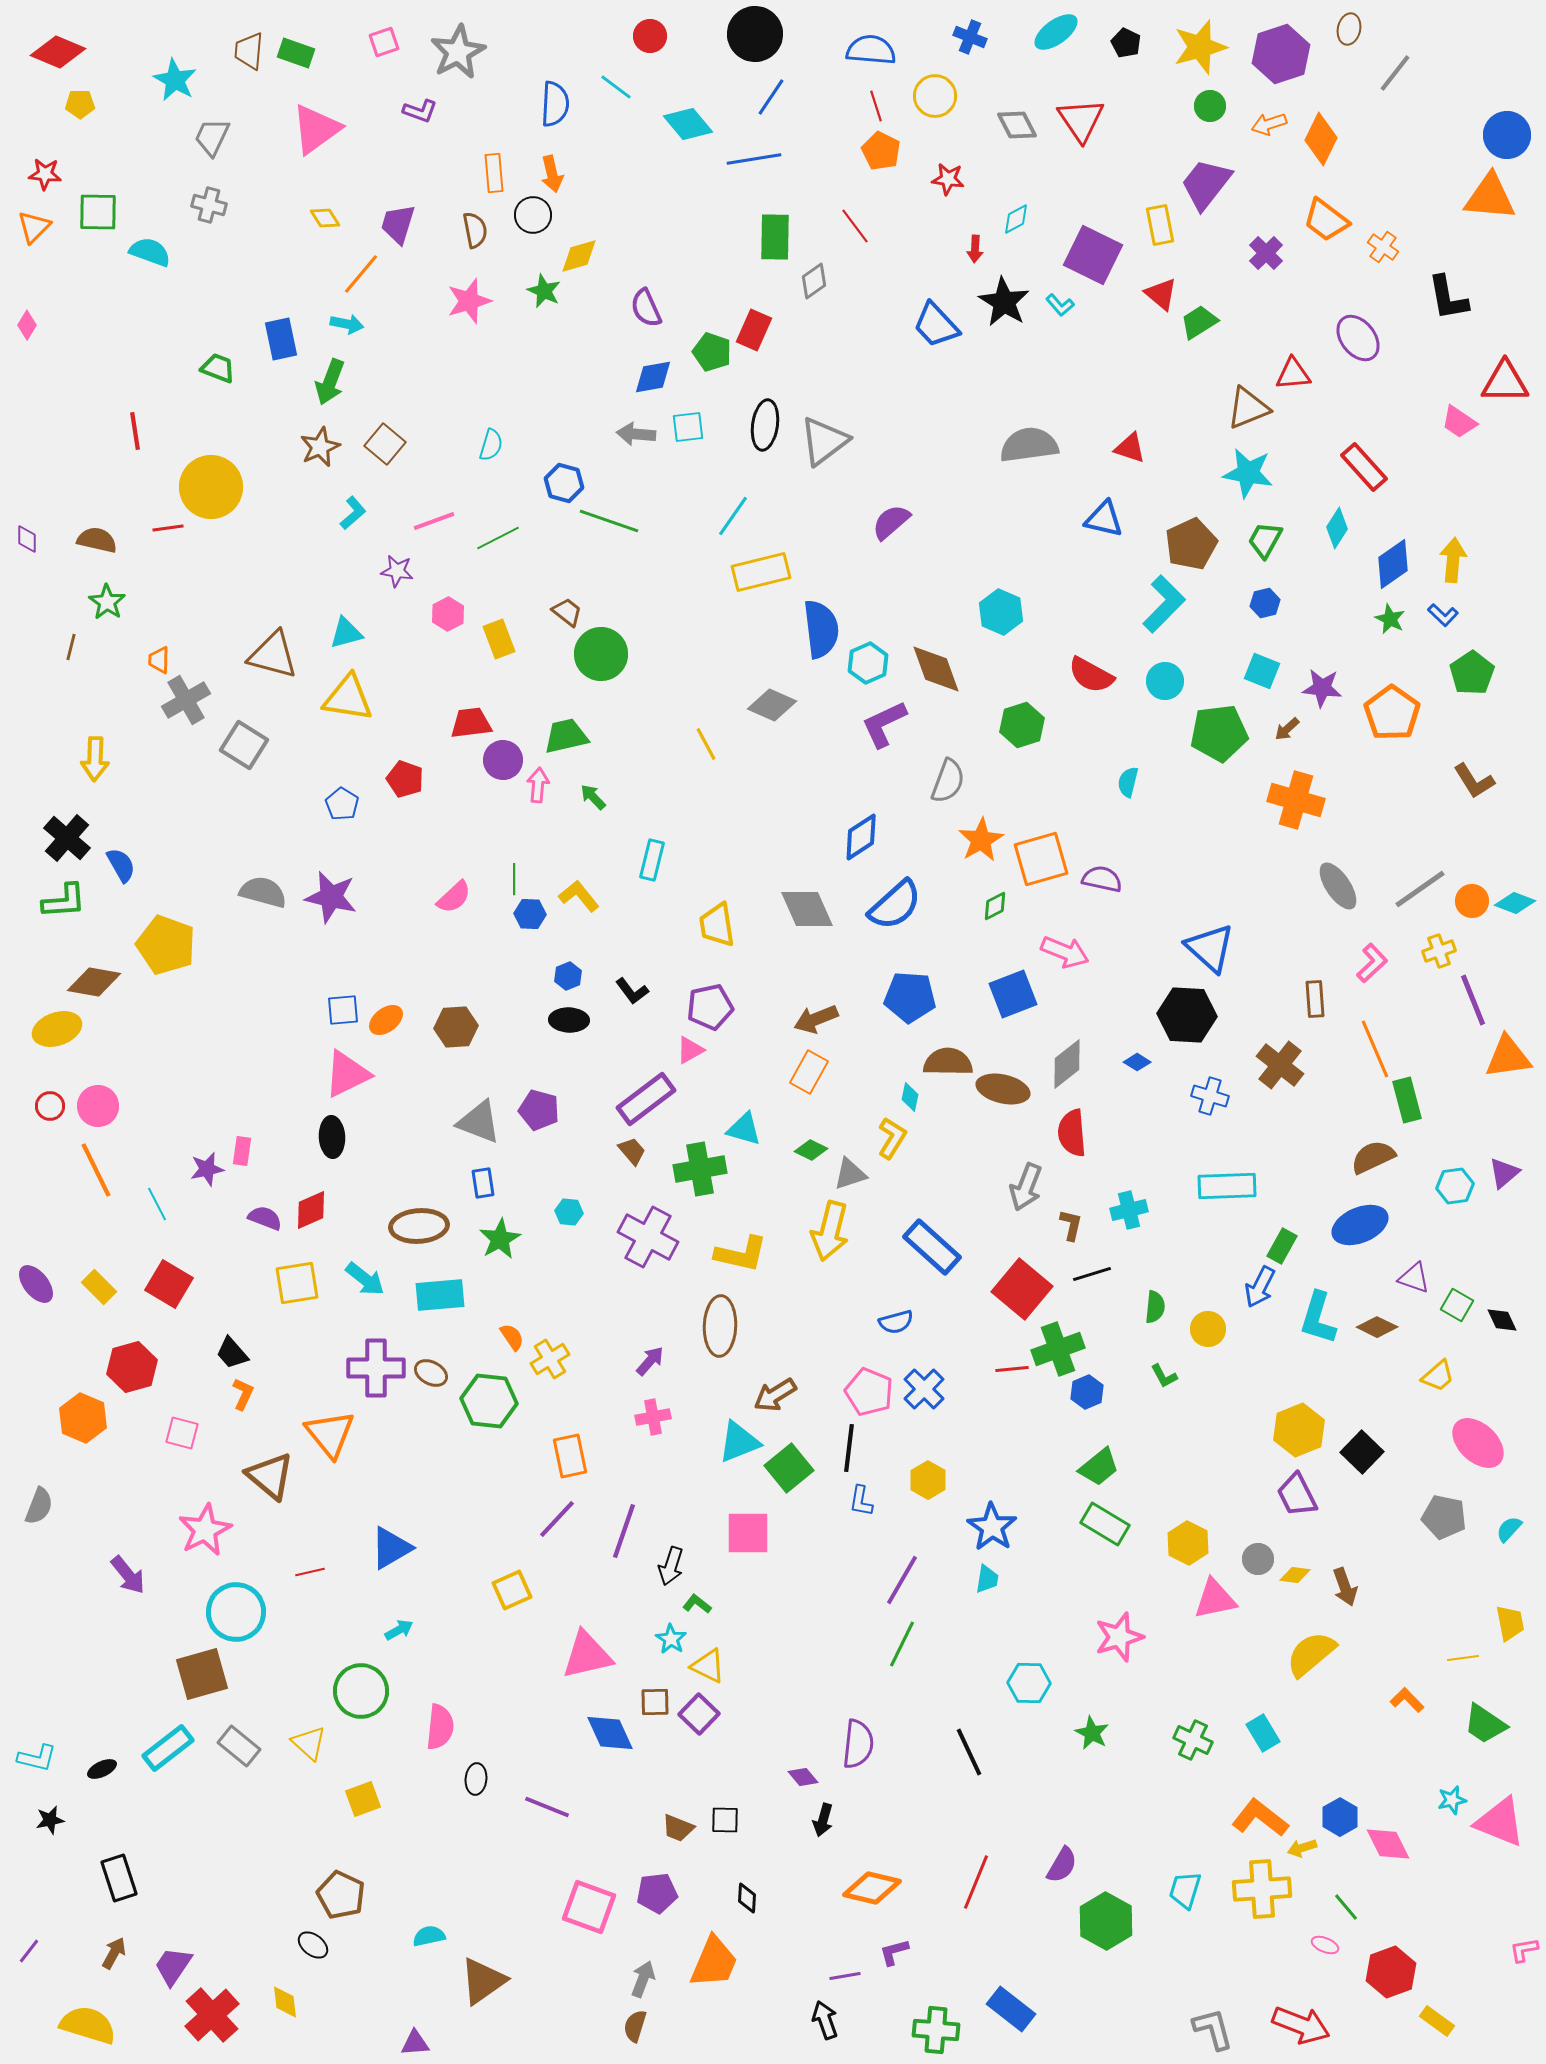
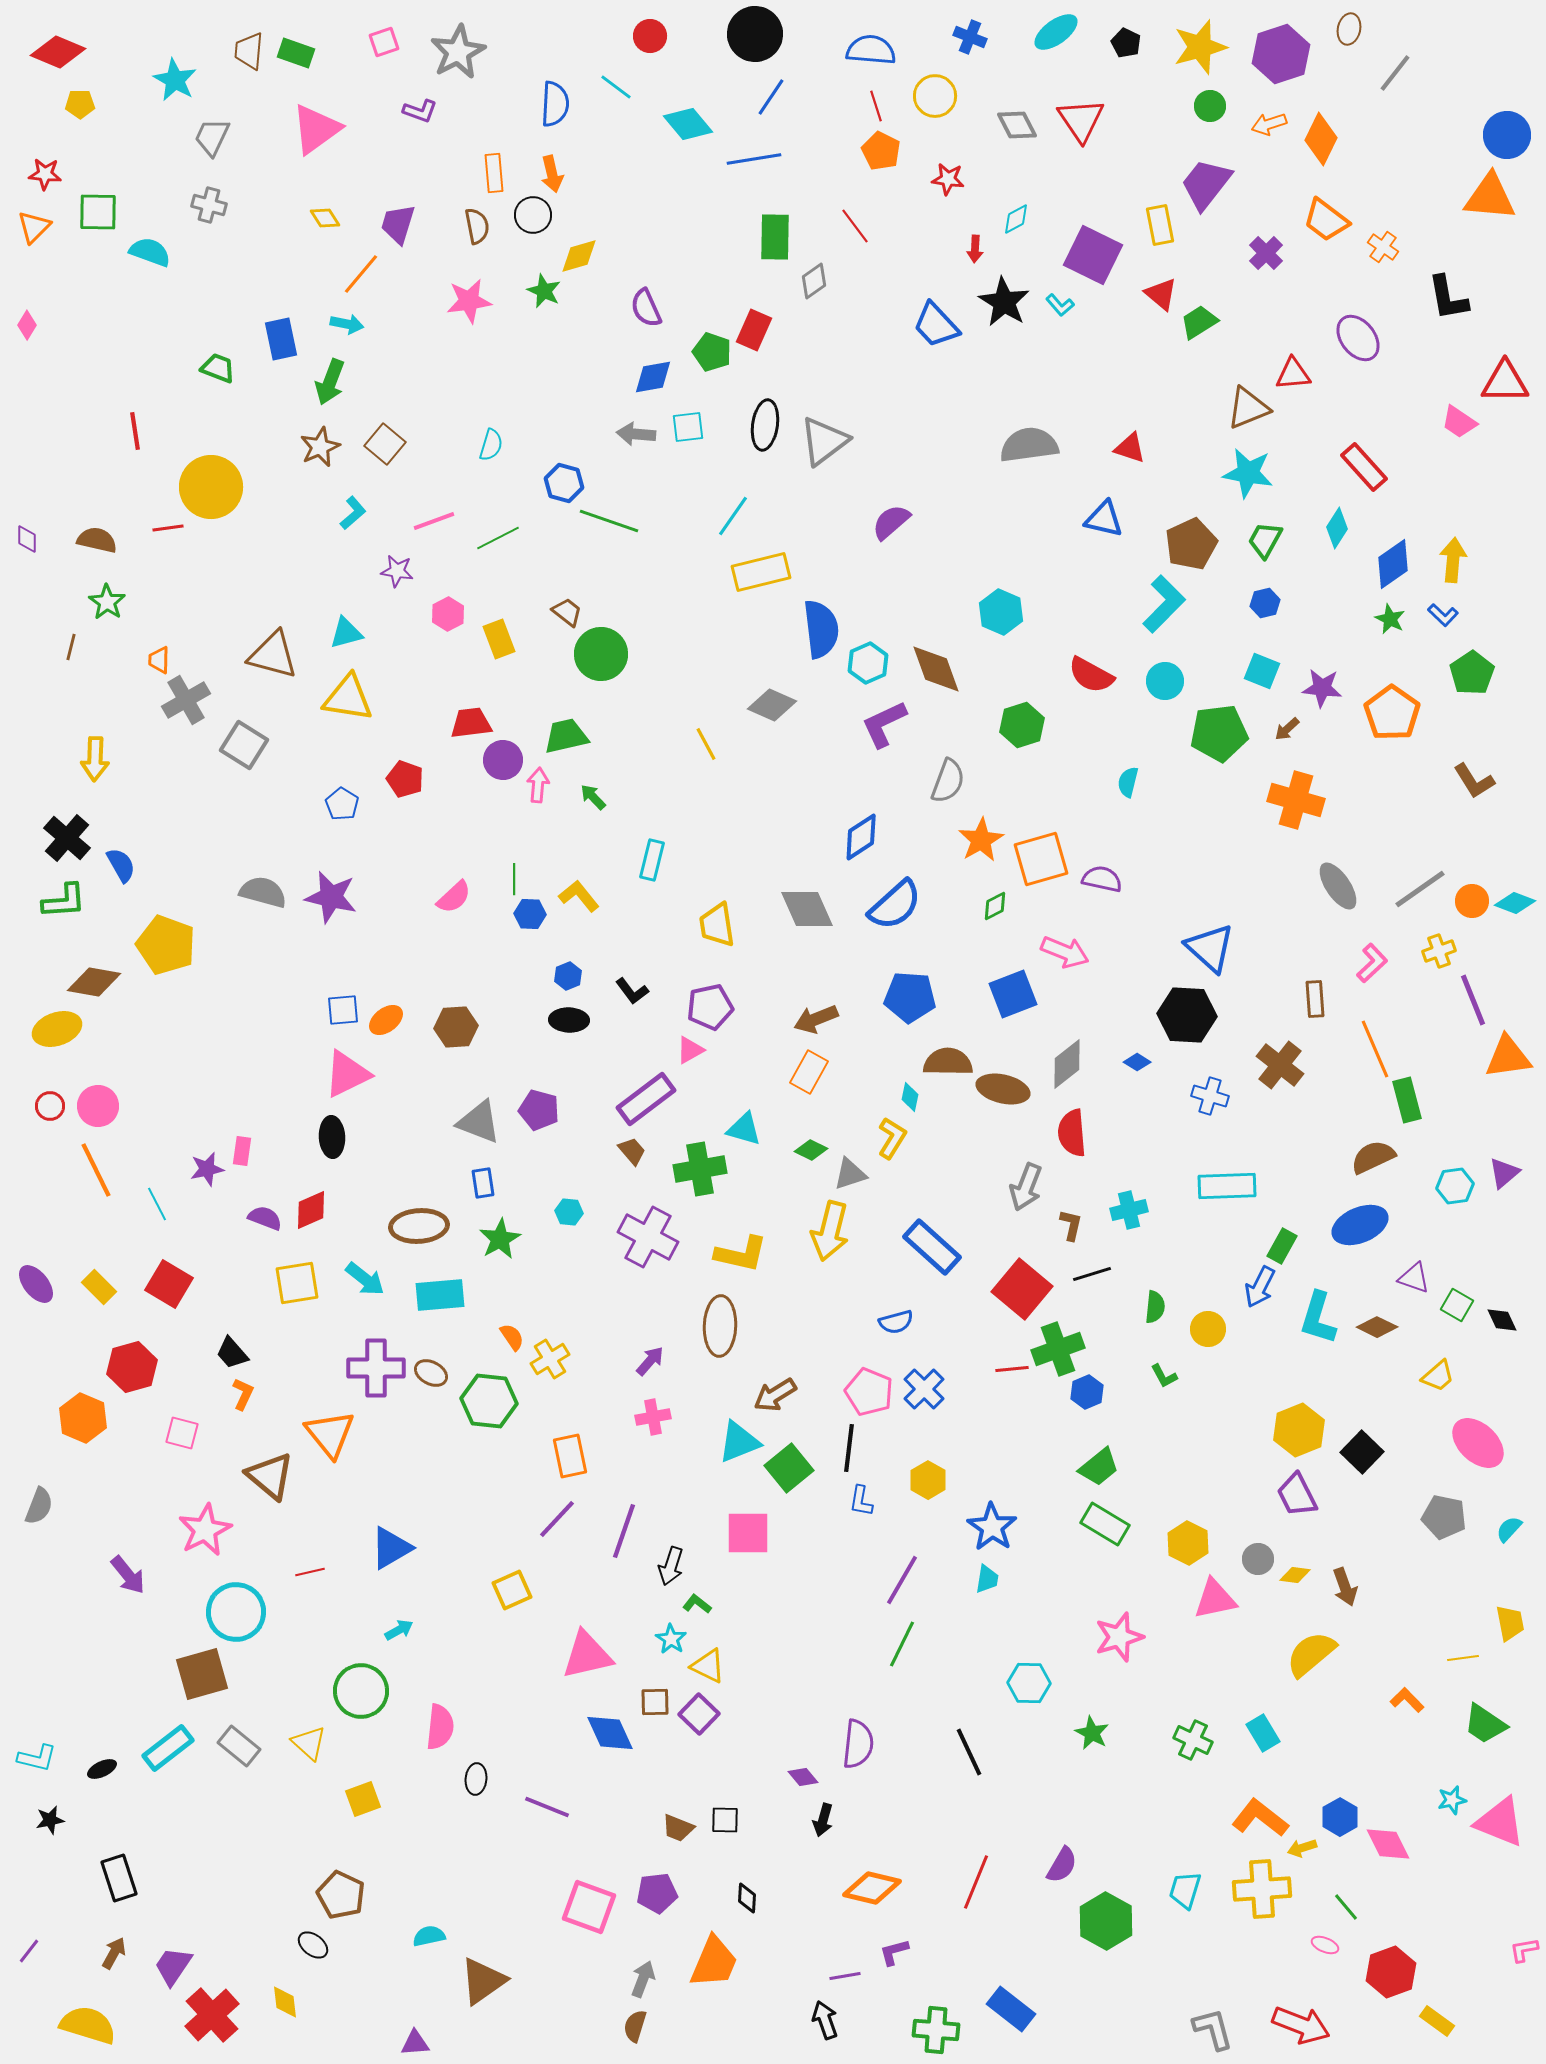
brown semicircle at (475, 230): moved 2 px right, 4 px up
pink star at (469, 301): rotated 9 degrees clockwise
